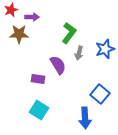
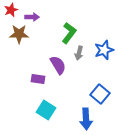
blue star: moved 1 px left, 1 px down
cyan square: moved 7 px right
blue arrow: moved 1 px right, 1 px down
